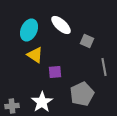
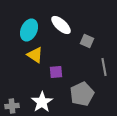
purple square: moved 1 px right
